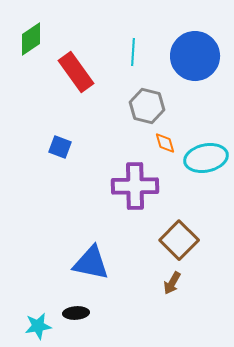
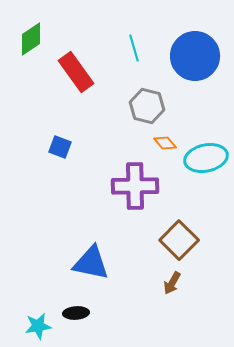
cyan line: moved 1 px right, 4 px up; rotated 20 degrees counterclockwise
orange diamond: rotated 25 degrees counterclockwise
